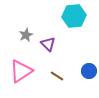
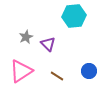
gray star: moved 2 px down
